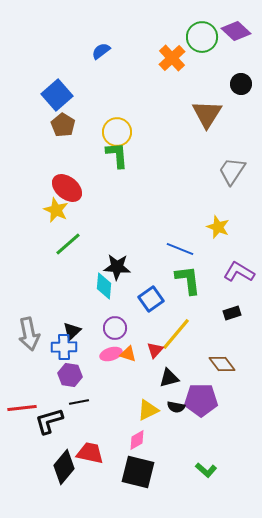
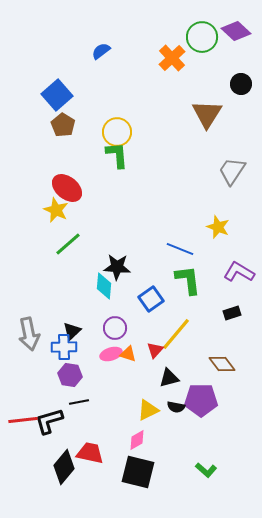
red line at (22, 408): moved 1 px right, 12 px down
